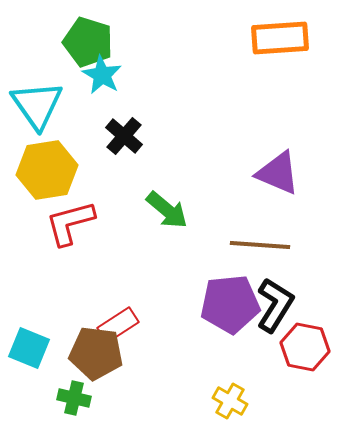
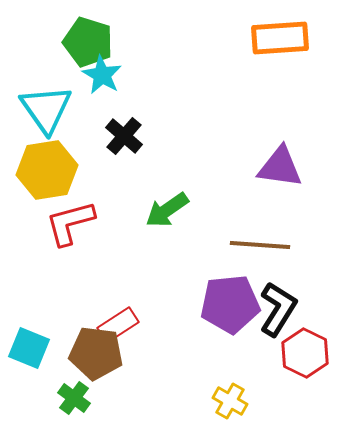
cyan triangle: moved 9 px right, 4 px down
purple triangle: moved 2 px right, 6 px up; rotated 15 degrees counterclockwise
green arrow: rotated 105 degrees clockwise
black L-shape: moved 3 px right, 4 px down
red hexagon: moved 6 px down; rotated 15 degrees clockwise
green cross: rotated 24 degrees clockwise
